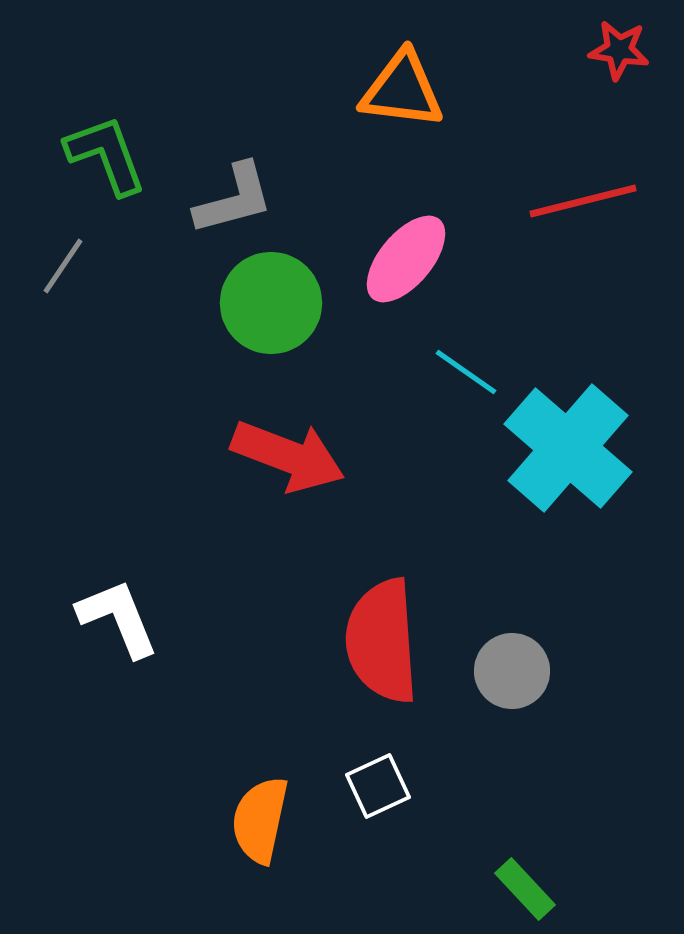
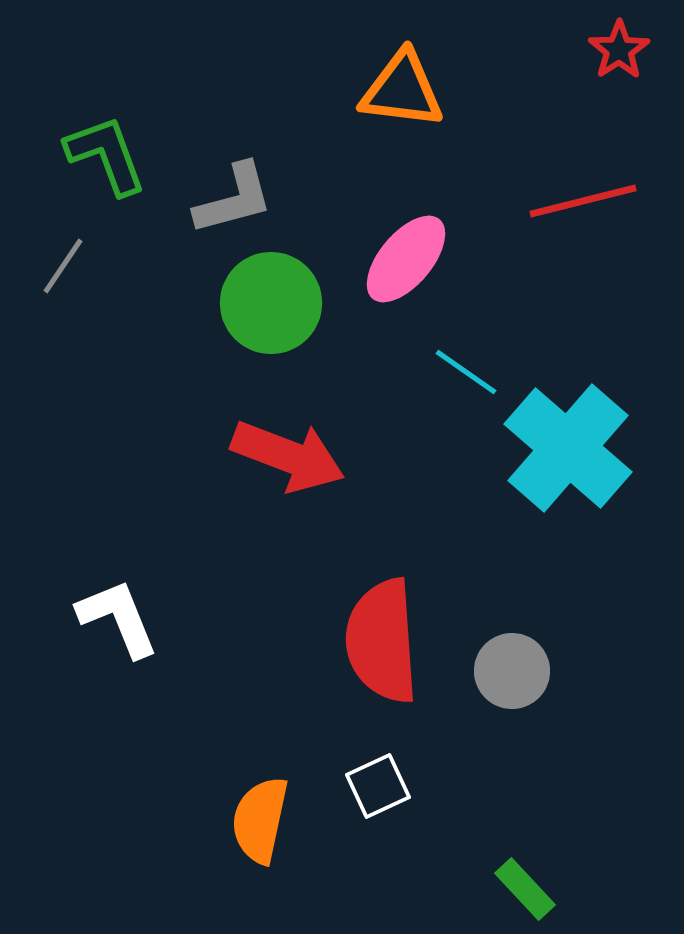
red star: rotated 30 degrees clockwise
